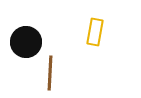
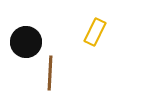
yellow rectangle: rotated 16 degrees clockwise
